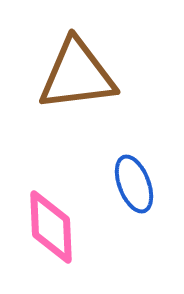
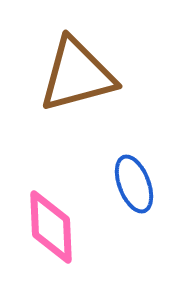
brown triangle: rotated 8 degrees counterclockwise
